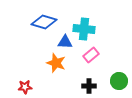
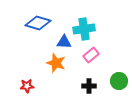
blue diamond: moved 6 px left, 1 px down
cyan cross: rotated 15 degrees counterclockwise
blue triangle: moved 1 px left
red star: moved 2 px right, 1 px up
